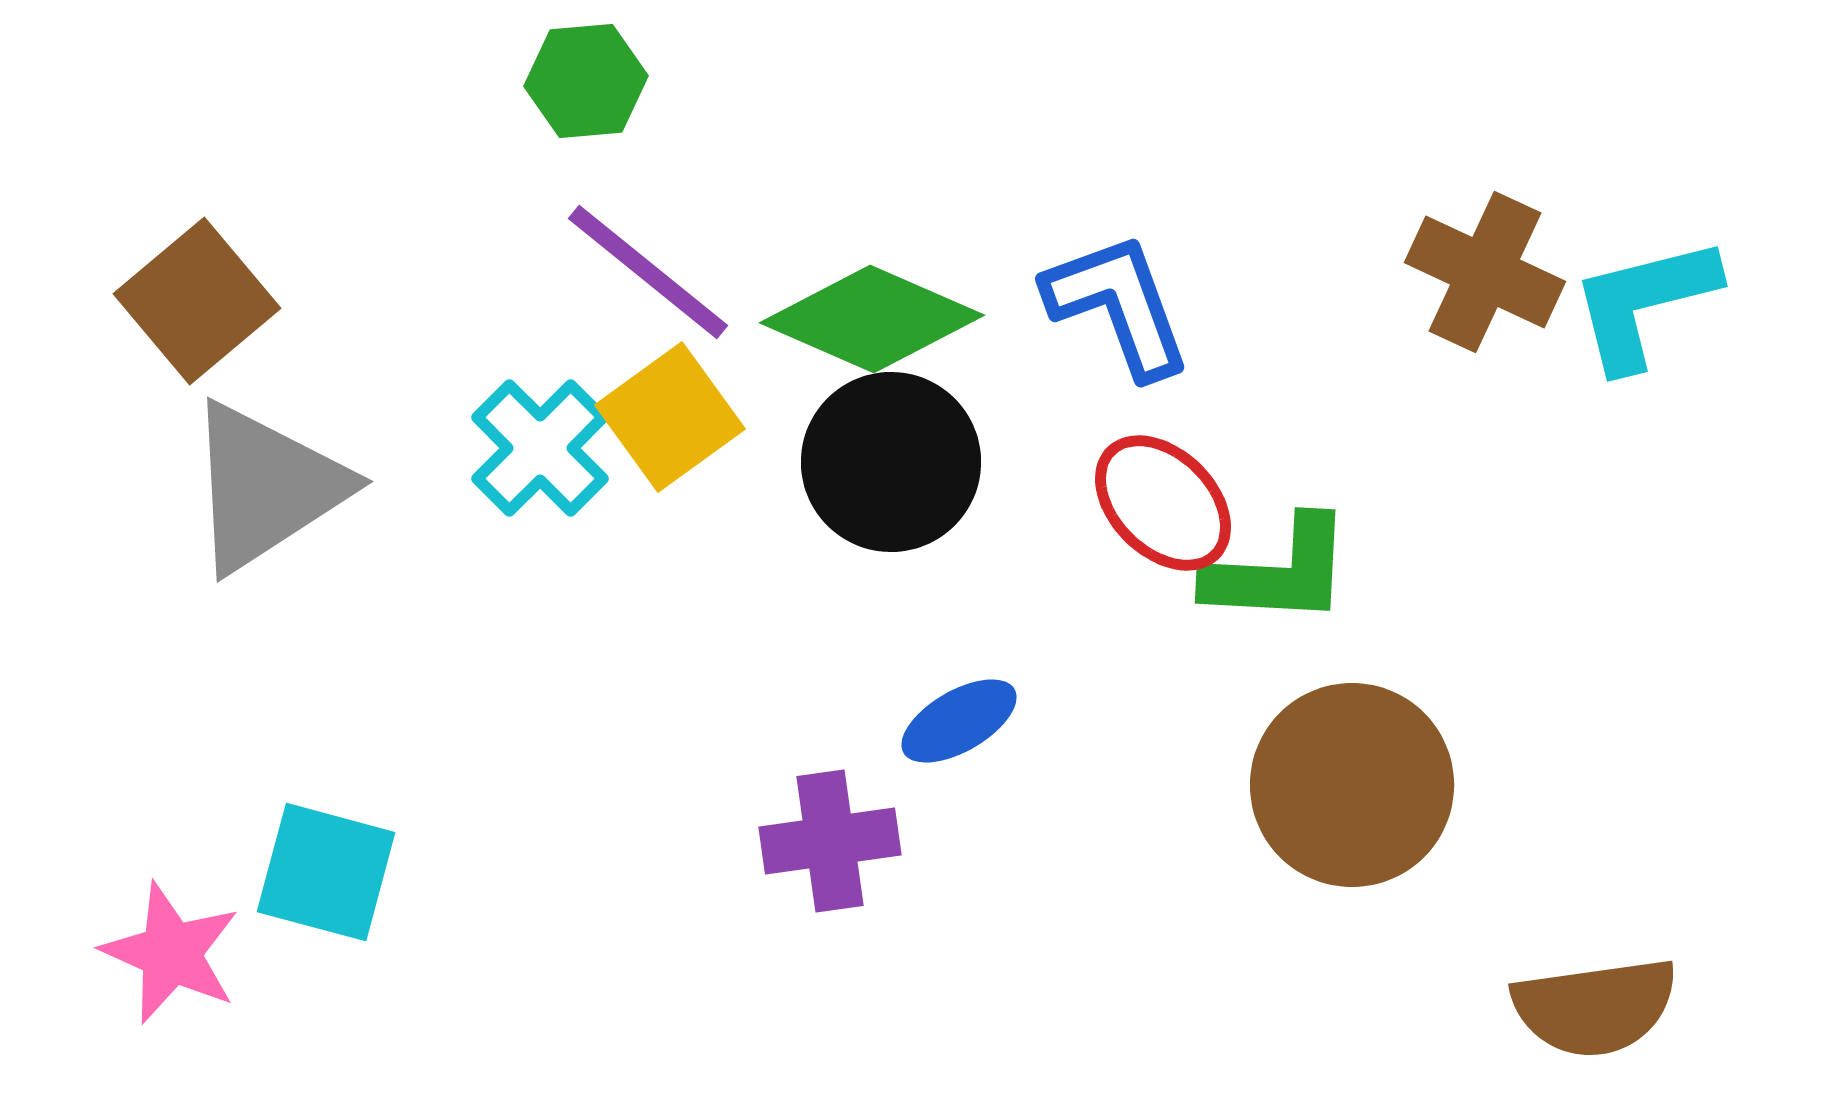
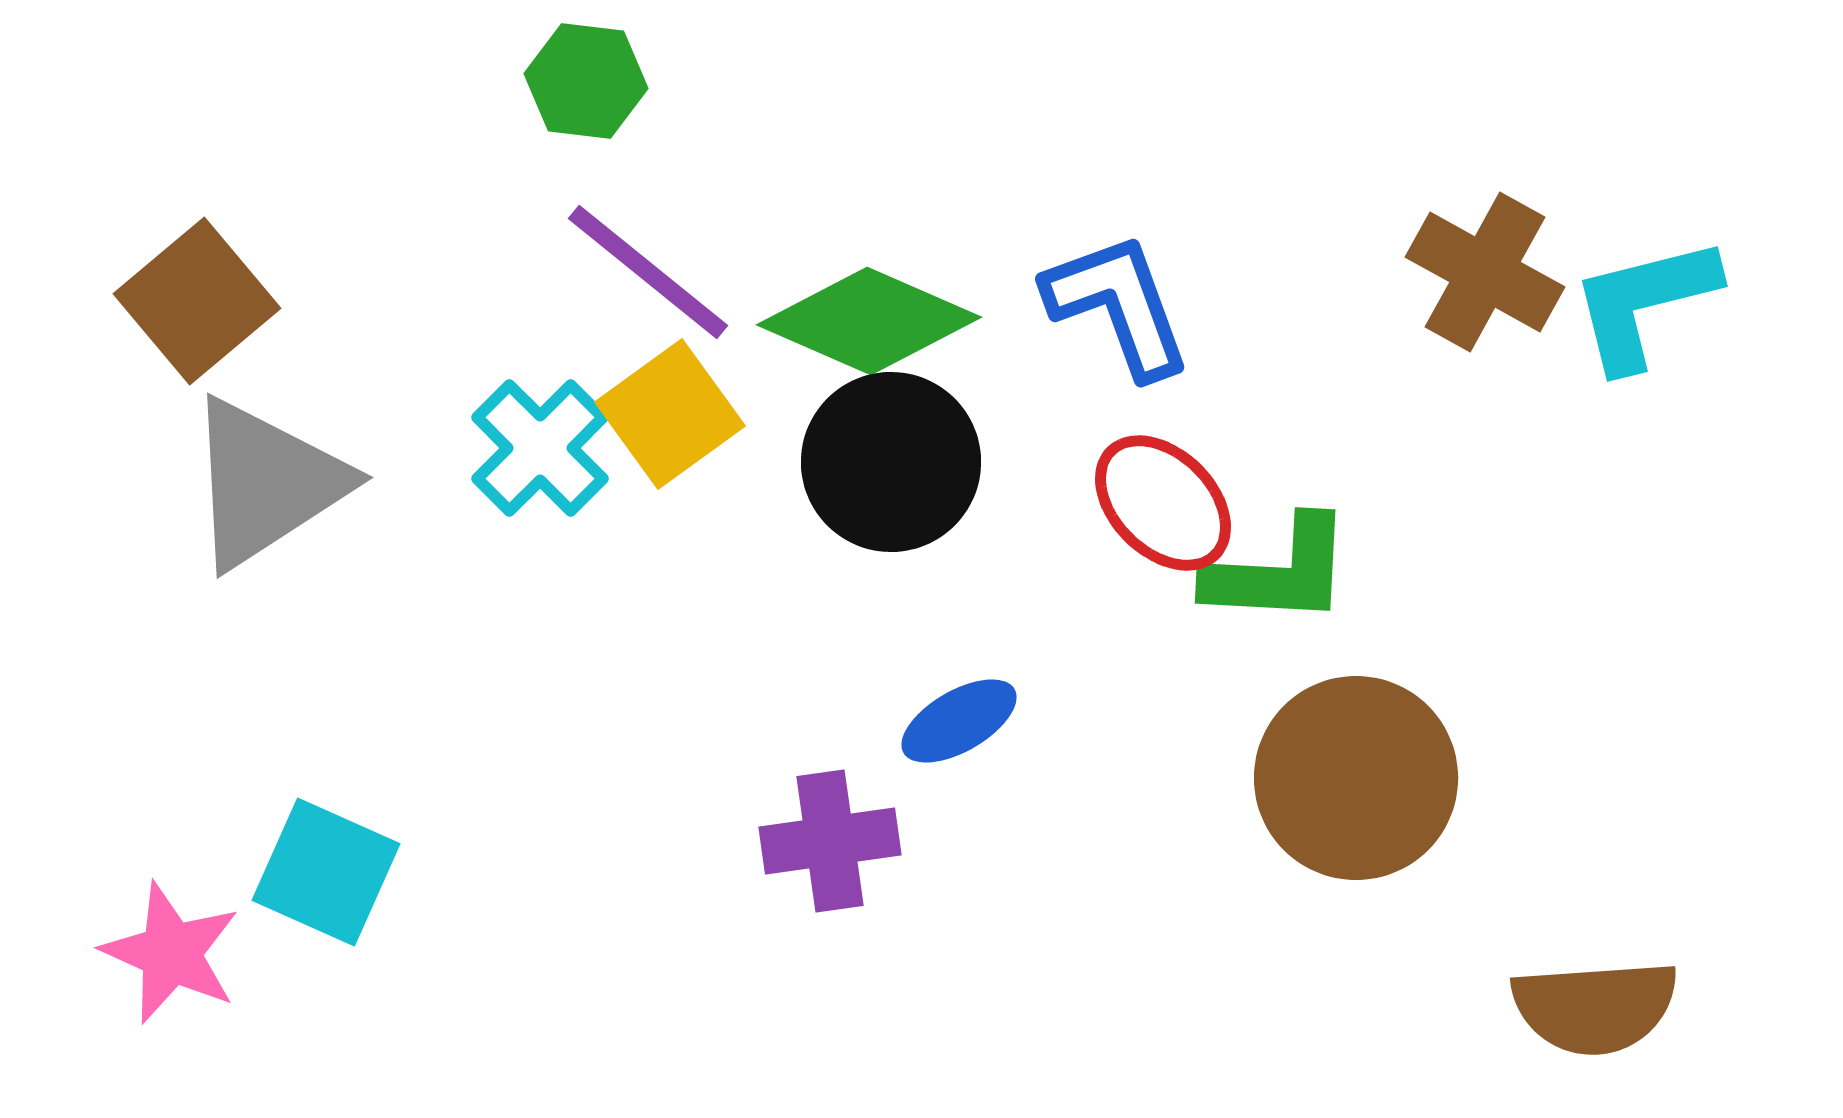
green hexagon: rotated 12 degrees clockwise
brown cross: rotated 4 degrees clockwise
green diamond: moved 3 px left, 2 px down
yellow square: moved 3 px up
gray triangle: moved 4 px up
brown circle: moved 4 px right, 7 px up
cyan square: rotated 9 degrees clockwise
brown semicircle: rotated 4 degrees clockwise
